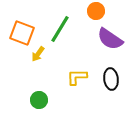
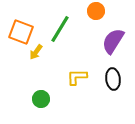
orange square: moved 1 px left, 1 px up
purple semicircle: moved 3 px right, 2 px down; rotated 88 degrees clockwise
yellow arrow: moved 2 px left, 2 px up
black ellipse: moved 2 px right
green circle: moved 2 px right, 1 px up
